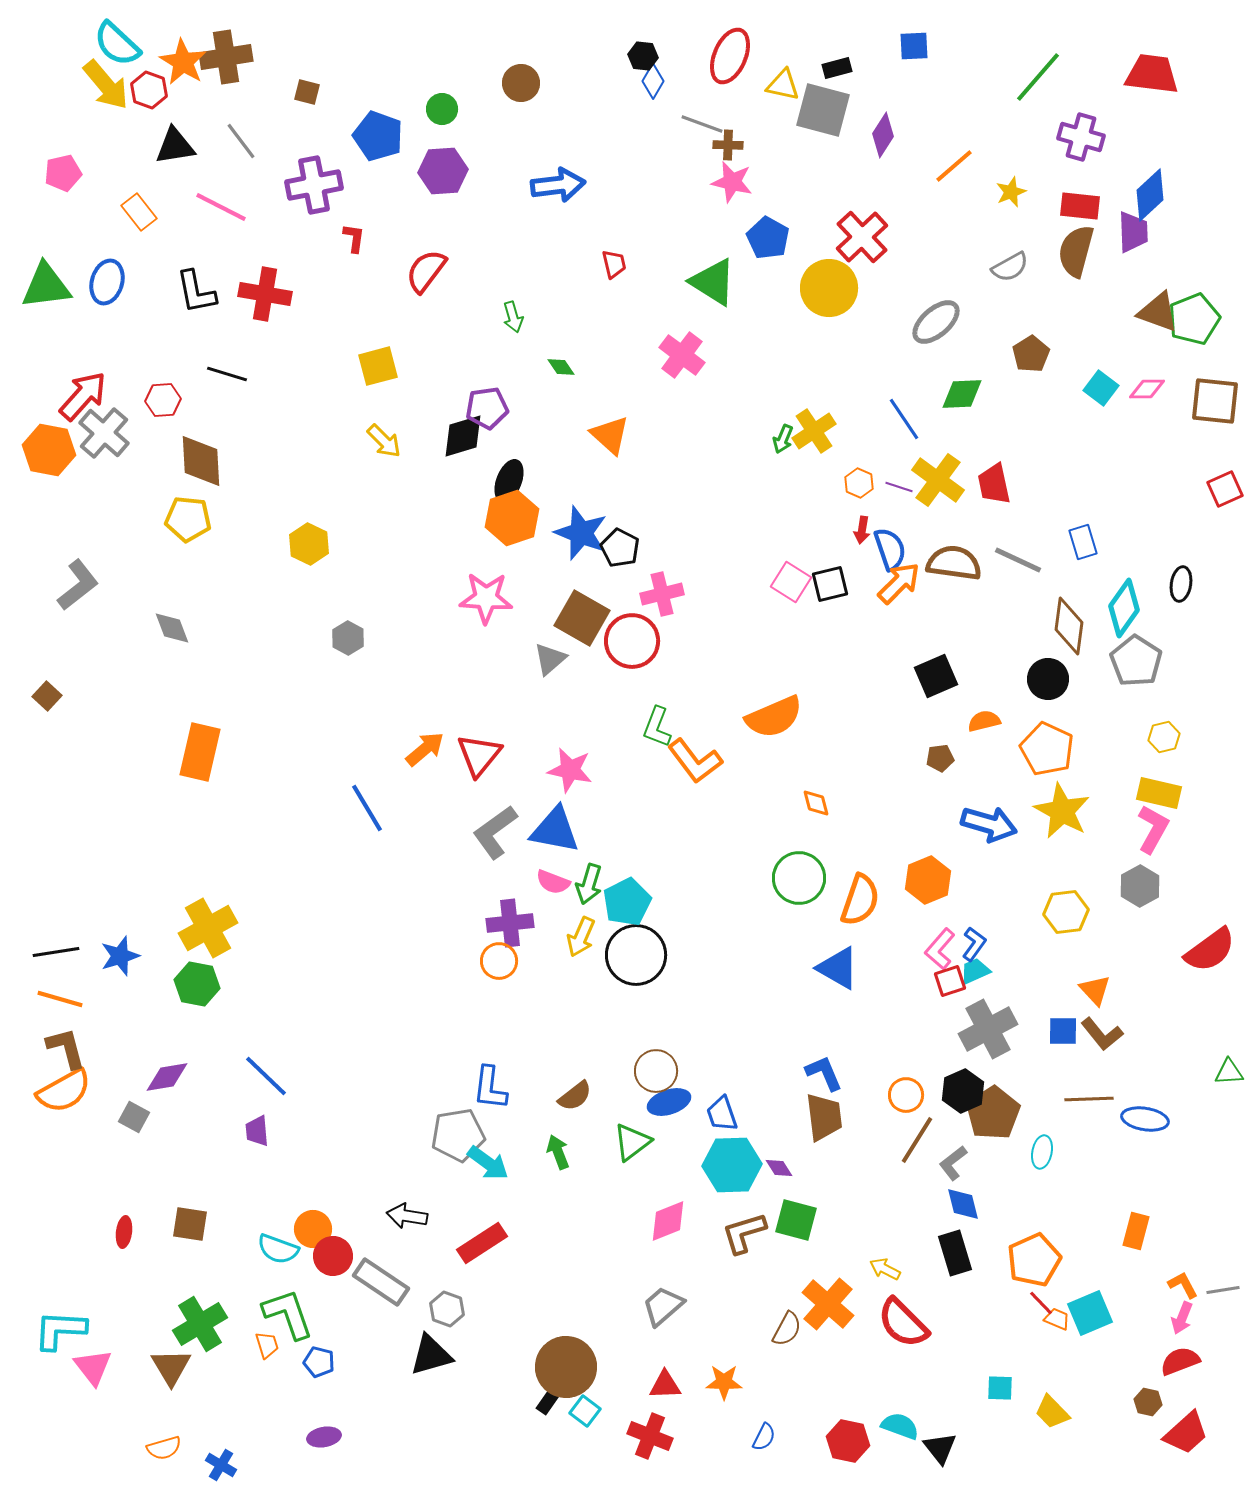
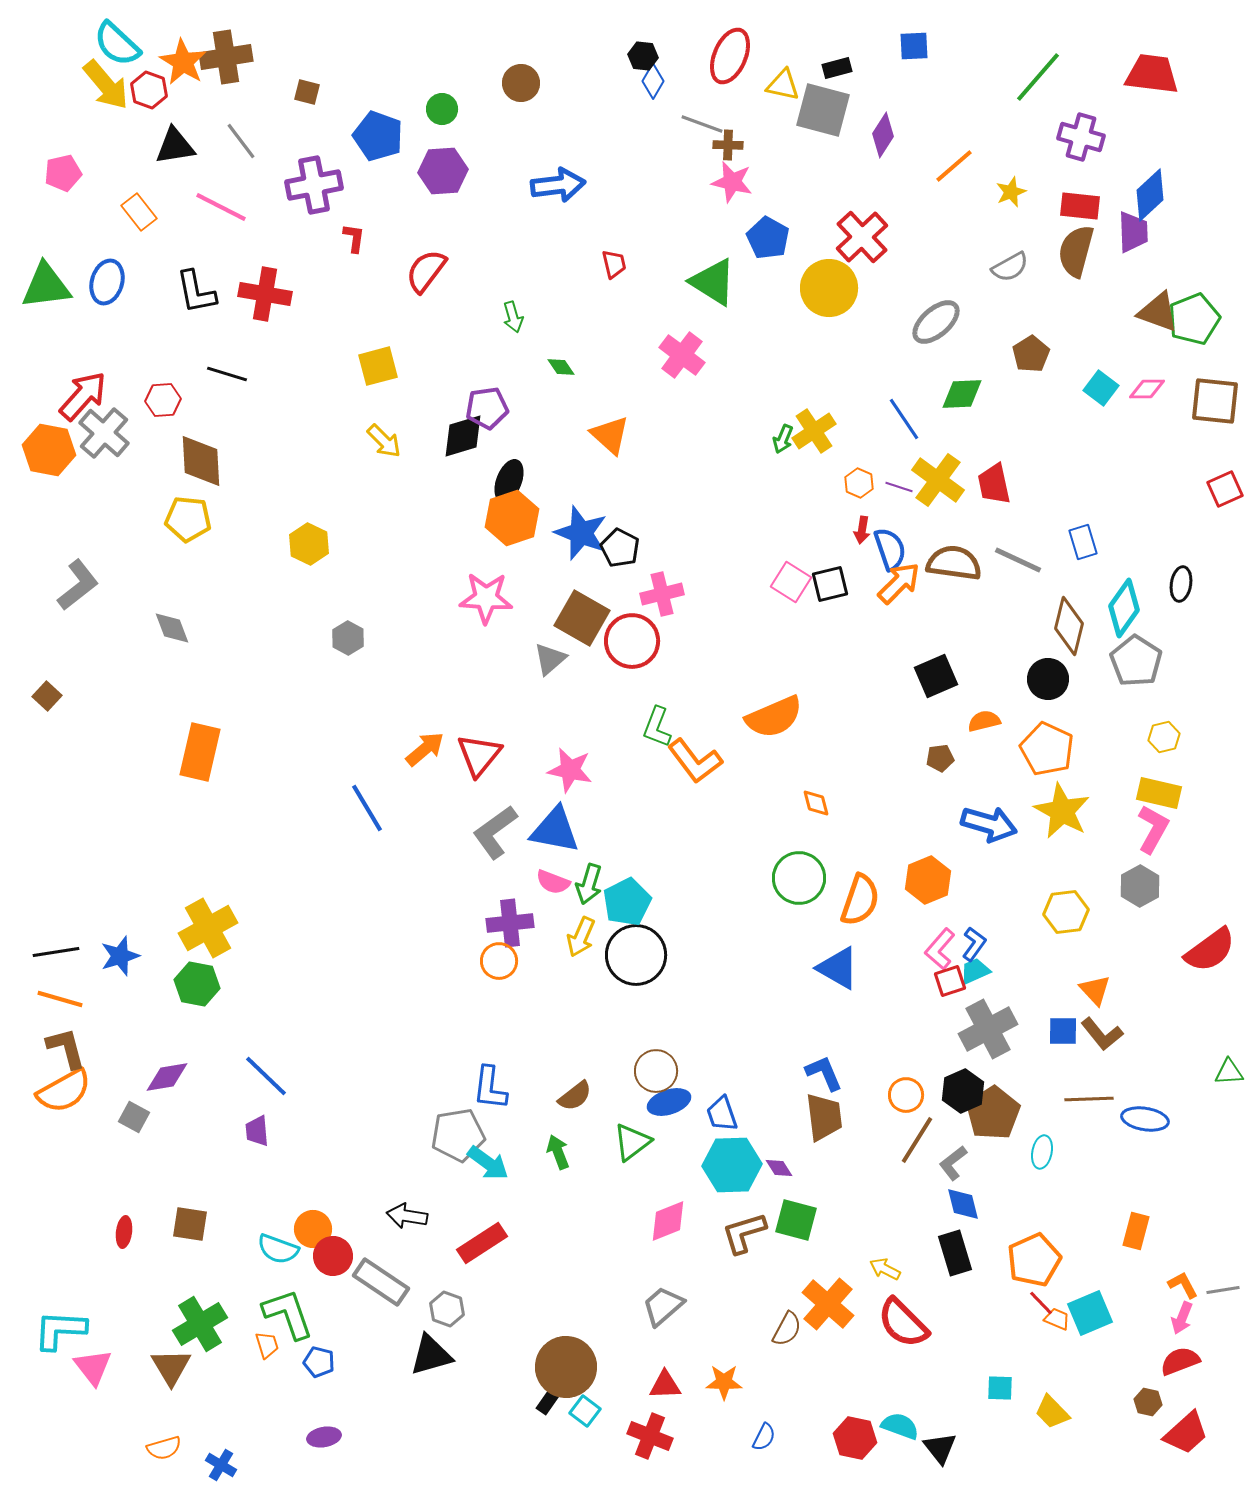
brown diamond at (1069, 626): rotated 6 degrees clockwise
red hexagon at (848, 1441): moved 7 px right, 3 px up
